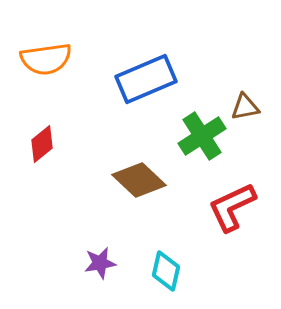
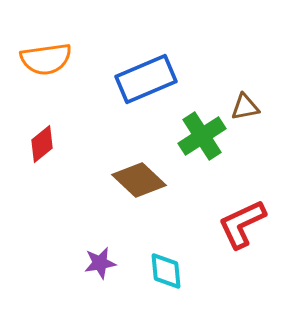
red L-shape: moved 10 px right, 17 px down
cyan diamond: rotated 18 degrees counterclockwise
